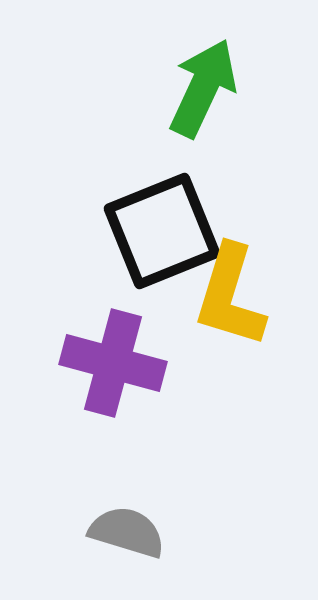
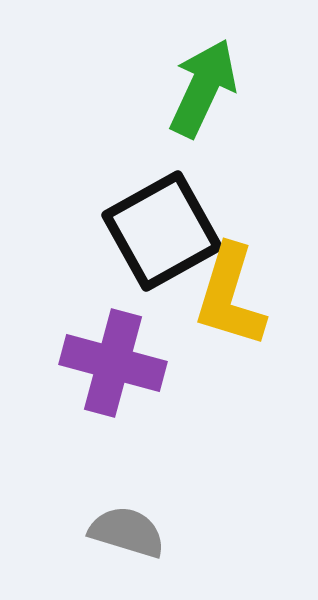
black square: rotated 7 degrees counterclockwise
